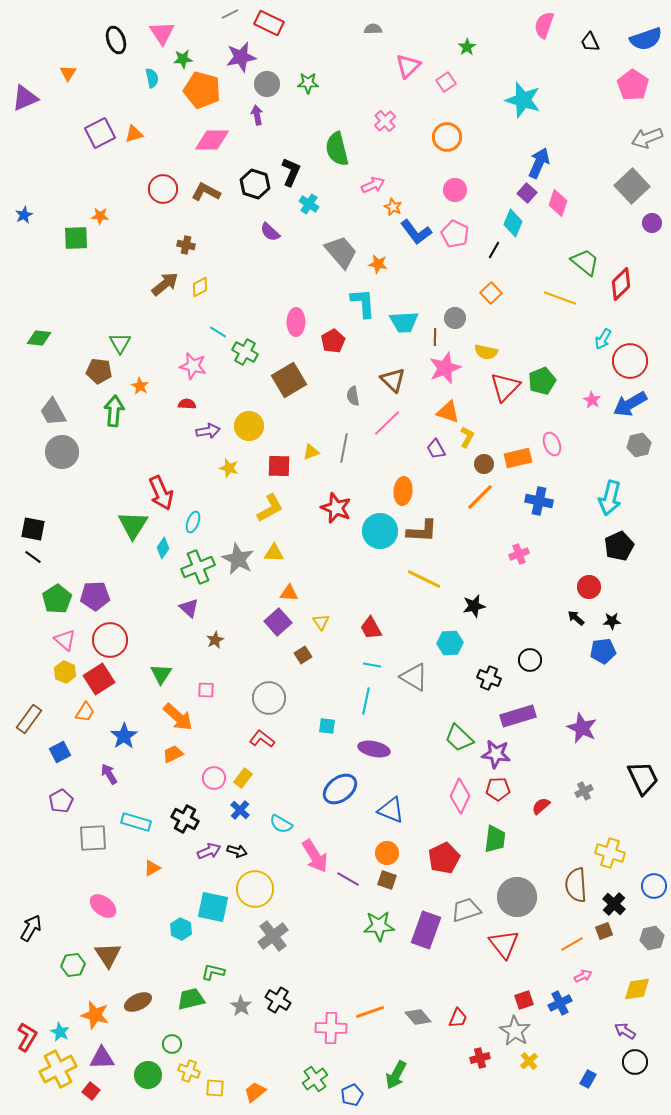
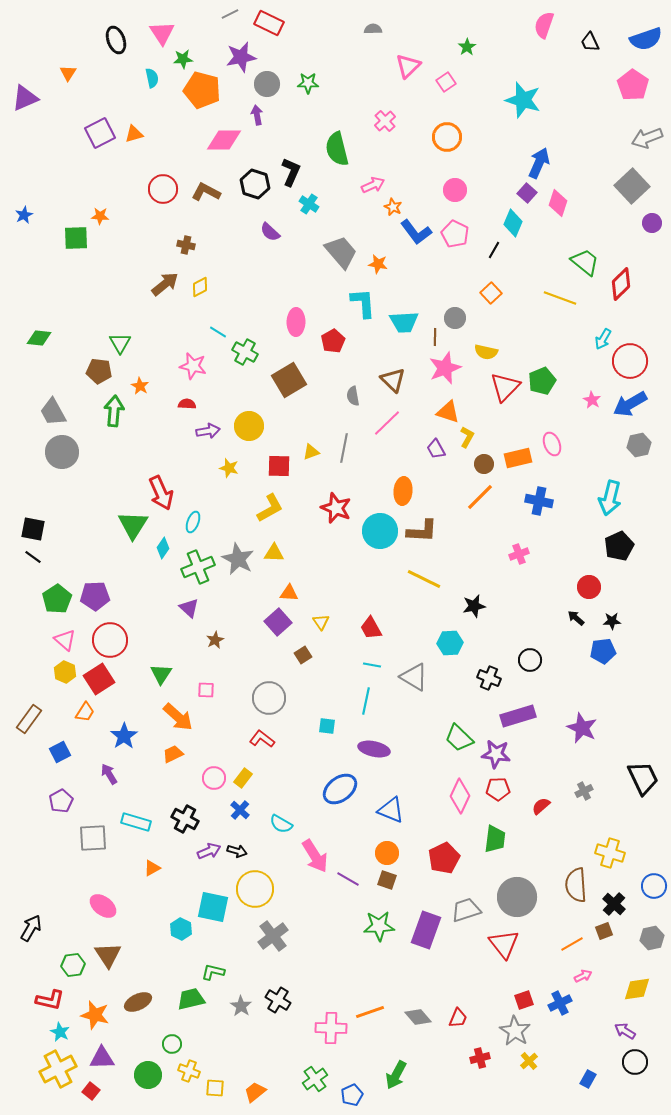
pink diamond at (212, 140): moved 12 px right
red L-shape at (27, 1037): moved 23 px right, 37 px up; rotated 72 degrees clockwise
